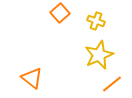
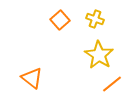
orange square: moved 7 px down
yellow cross: moved 1 px left, 2 px up
yellow star: rotated 16 degrees counterclockwise
